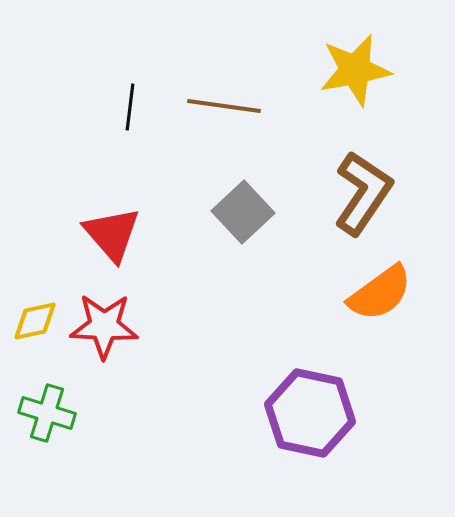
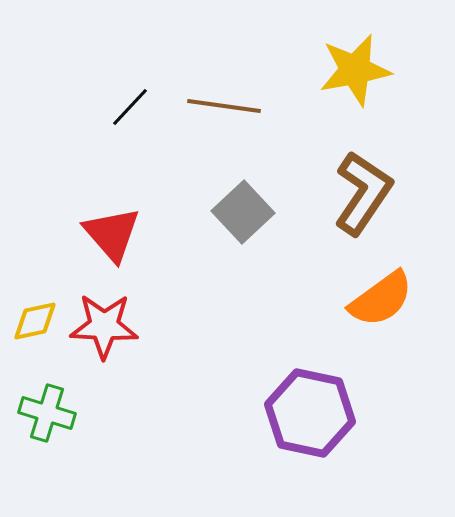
black line: rotated 36 degrees clockwise
orange semicircle: moved 1 px right, 6 px down
